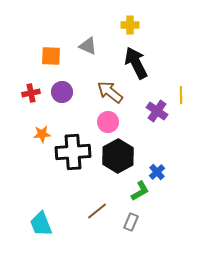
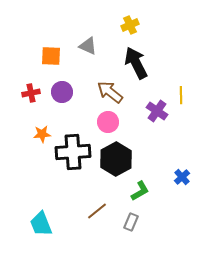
yellow cross: rotated 24 degrees counterclockwise
black hexagon: moved 2 px left, 3 px down
blue cross: moved 25 px right, 5 px down
